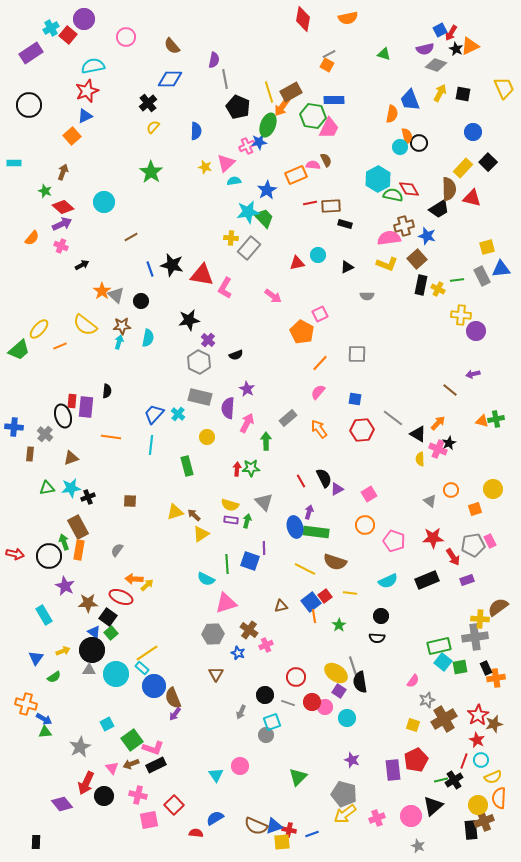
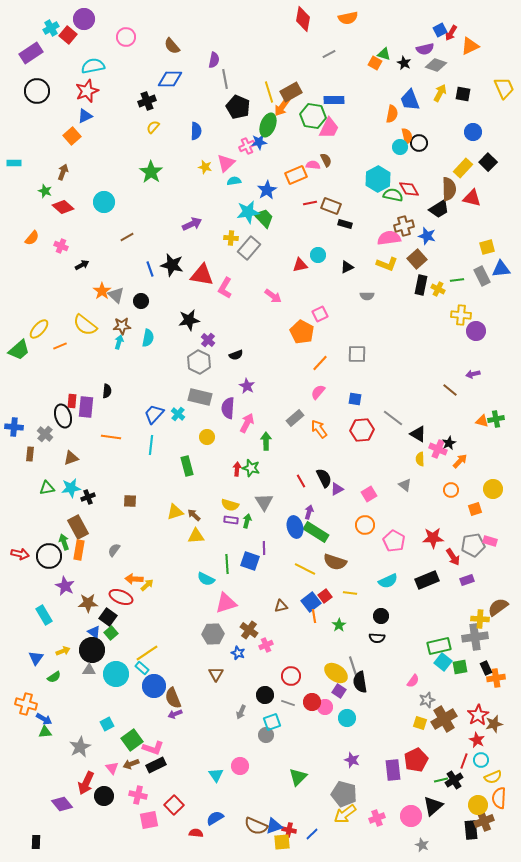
black star at (456, 49): moved 52 px left, 14 px down
orange square at (327, 65): moved 48 px right, 2 px up
black cross at (148, 103): moved 1 px left, 2 px up; rotated 18 degrees clockwise
black circle at (29, 105): moved 8 px right, 14 px up
brown rectangle at (331, 206): rotated 24 degrees clockwise
purple arrow at (62, 224): moved 130 px right
brown line at (131, 237): moved 4 px left
red triangle at (297, 263): moved 3 px right, 2 px down
purple star at (247, 389): moved 3 px up
gray rectangle at (288, 418): moved 7 px right
orange arrow at (438, 423): moved 22 px right, 38 px down
green star at (251, 468): rotated 18 degrees clockwise
gray triangle at (430, 501): moved 25 px left, 16 px up
gray triangle at (264, 502): rotated 12 degrees clockwise
green rectangle at (316, 532): rotated 25 degrees clockwise
yellow triangle at (201, 534): moved 5 px left, 2 px down; rotated 30 degrees clockwise
pink pentagon at (394, 541): rotated 10 degrees clockwise
pink rectangle at (490, 541): rotated 48 degrees counterclockwise
gray semicircle at (117, 550): moved 3 px left
red arrow at (15, 554): moved 5 px right
red circle at (296, 677): moved 5 px left, 1 px up
purple arrow at (175, 714): rotated 32 degrees clockwise
yellow square at (413, 725): moved 7 px right, 2 px up
blue line at (312, 834): rotated 24 degrees counterclockwise
gray star at (418, 846): moved 4 px right, 1 px up
